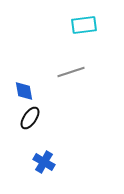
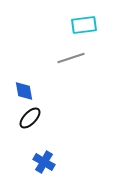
gray line: moved 14 px up
black ellipse: rotated 10 degrees clockwise
